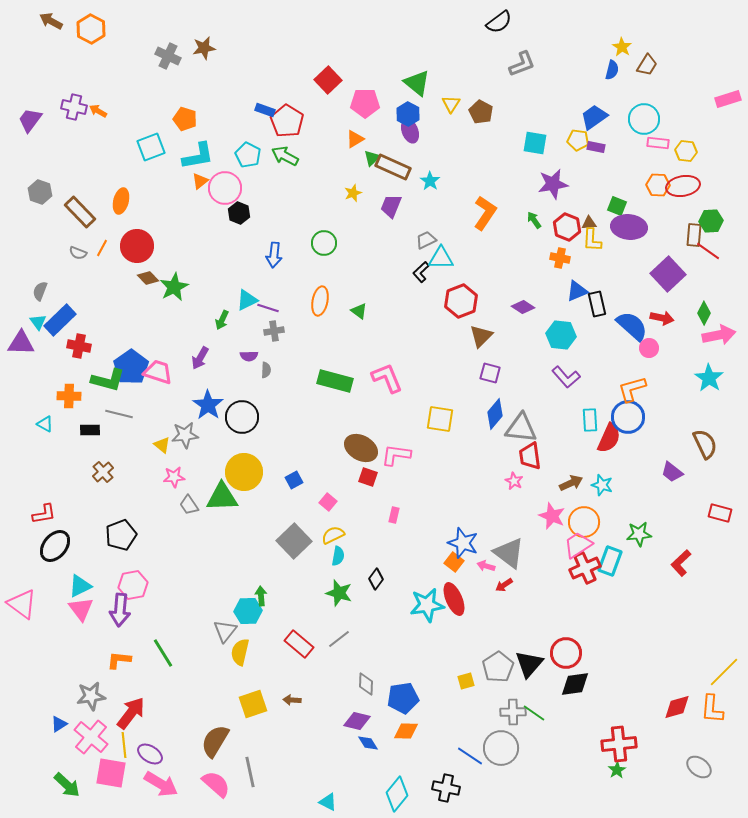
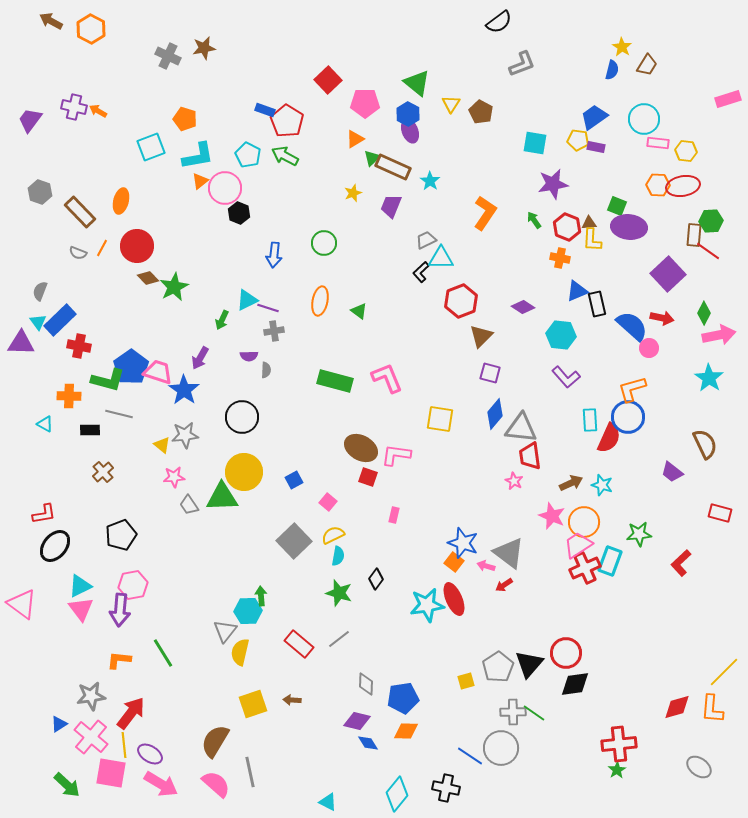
blue star at (208, 405): moved 24 px left, 15 px up
